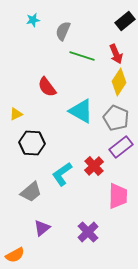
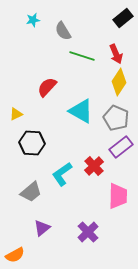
black rectangle: moved 2 px left, 3 px up
gray semicircle: rotated 54 degrees counterclockwise
red semicircle: rotated 80 degrees clockwise
